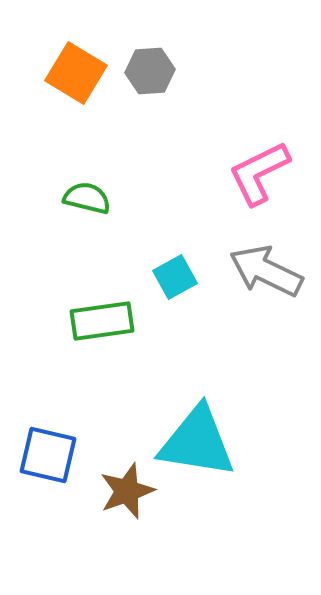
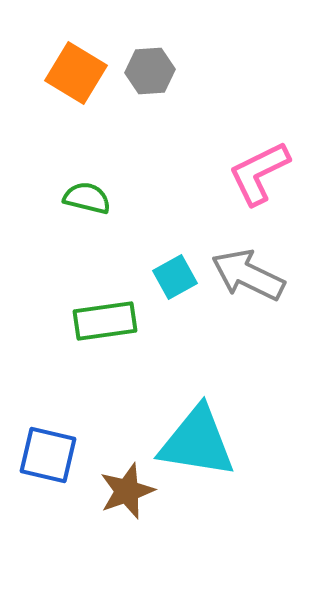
gray arrow: moved 18 px left, 4 px down
green rectangle: moved 3 px right
